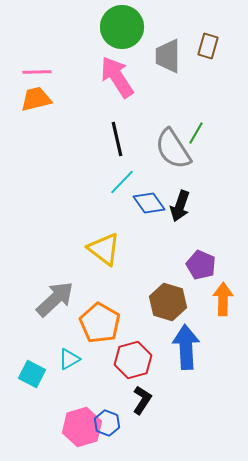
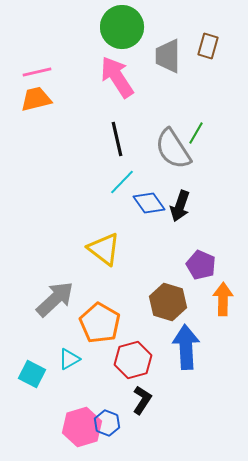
pink line: rotated 12 degrees counterclockwise
